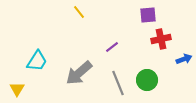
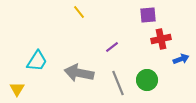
blue arrow: moved 3 px left
gray arrow: rotated 52 degrees clockwise
